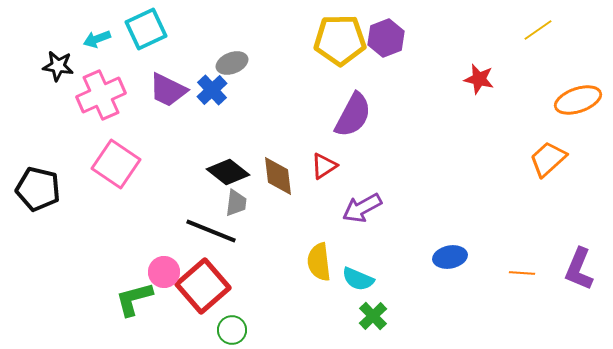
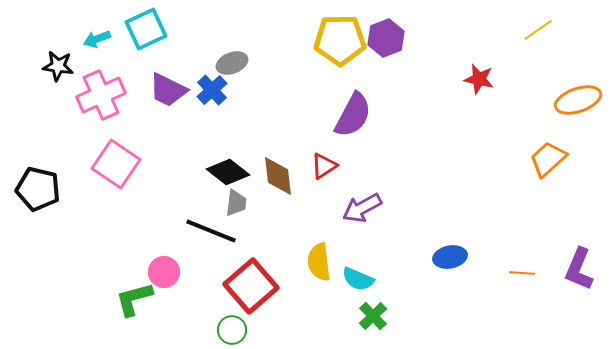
red square: moved 48 px right
